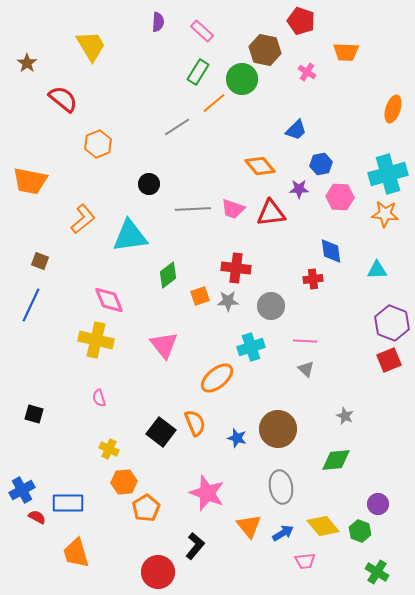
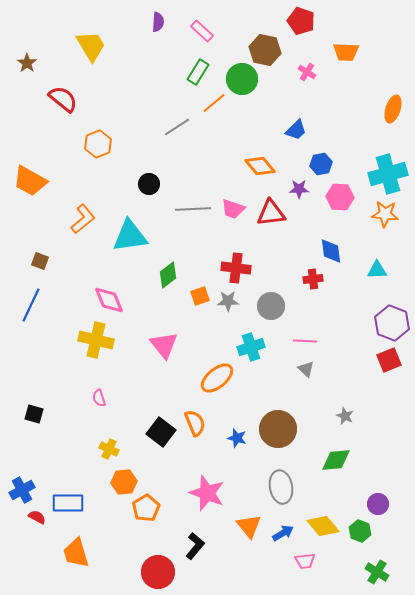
orange trapezoid at (30, 181): rotated 18 degrees clockwise
